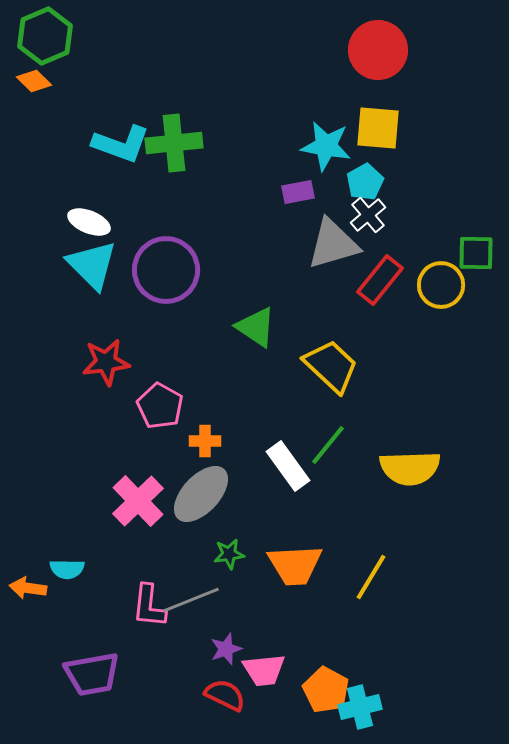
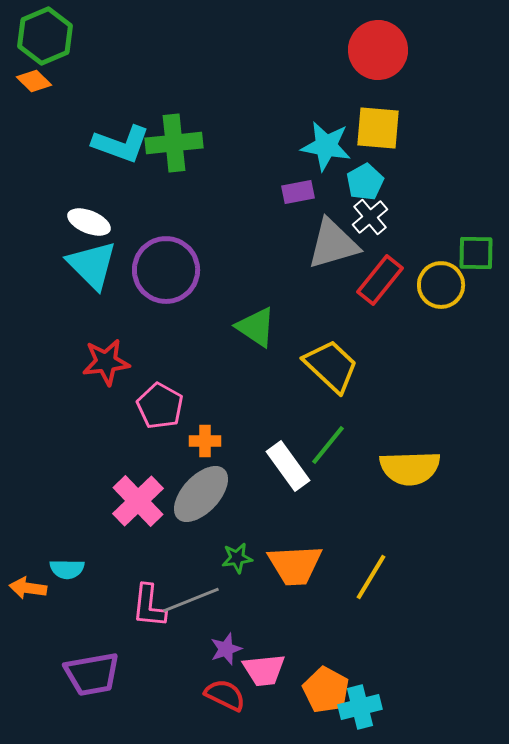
white cross: moved 2 px right, 2 px down
green star: moved 8 px right, 4 px down
